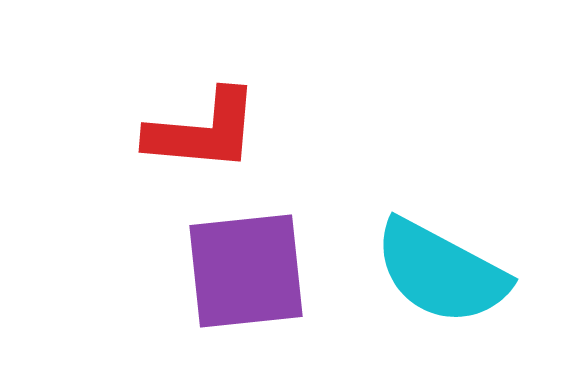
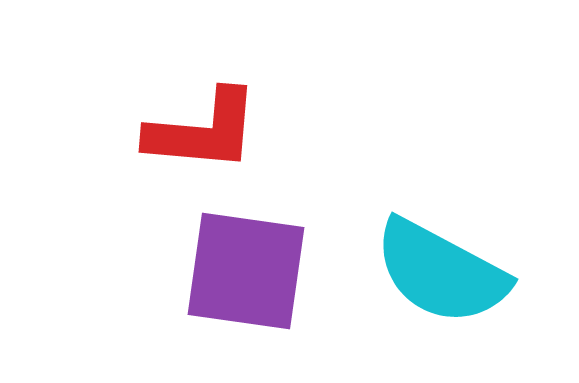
purple square: rotated 14 degrees clockwise
